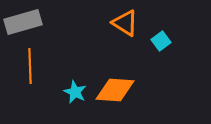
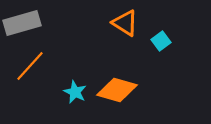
gray rectangle: moved 1 px left, 1 px down
orange line: rotated 44 degrees clockwise
orange diamond: moved 2 px right; rotated 12 degrees clockwise
